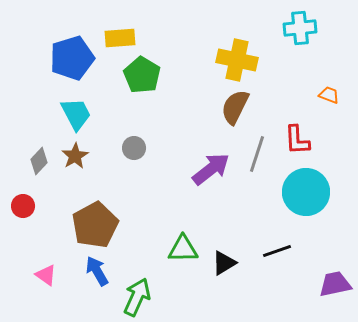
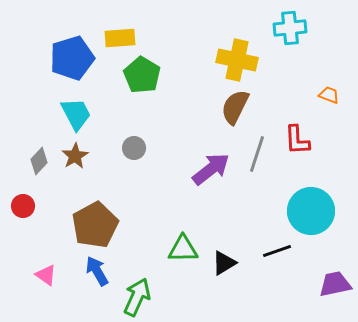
cyan cross: moved 10 px left
cyan circle: moved 5 px right, 19 px down
